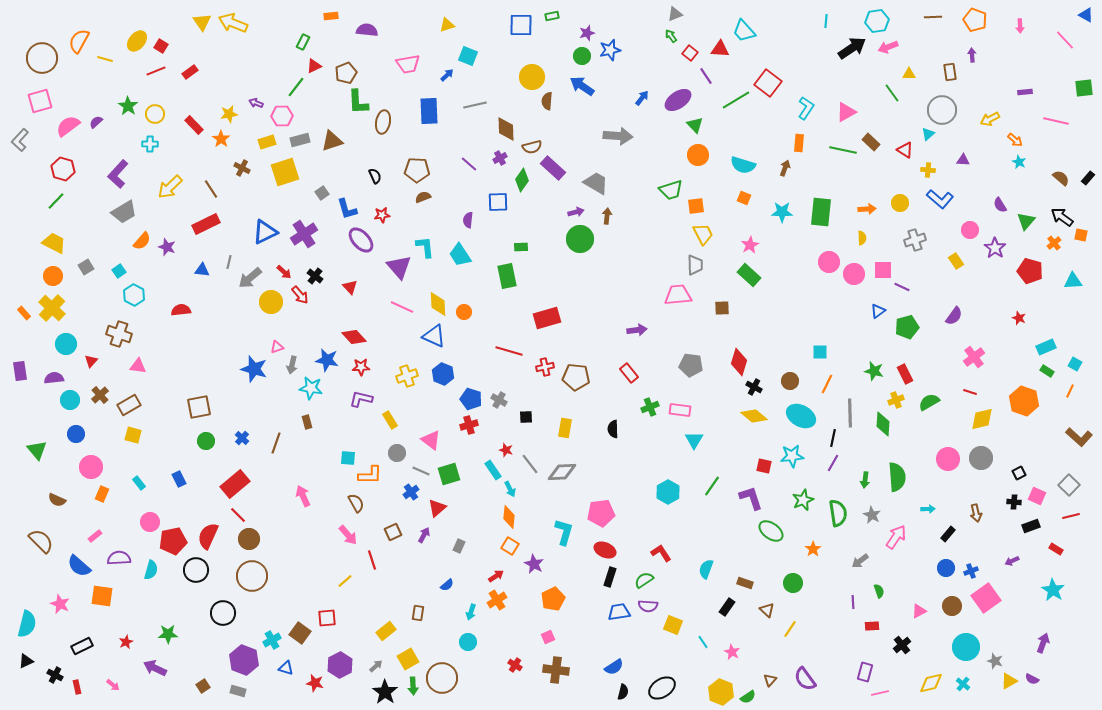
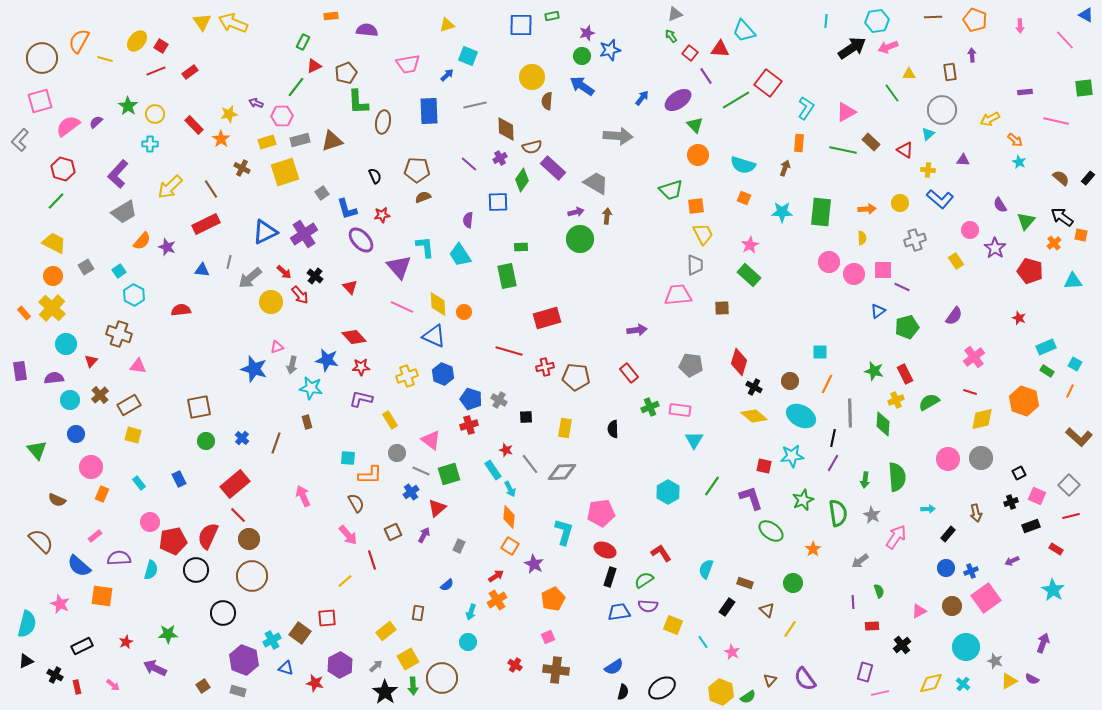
black cross at (1014, 502): moved 3 px left; rotated 24 degrees counterclockwise
